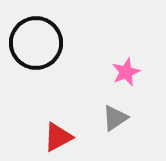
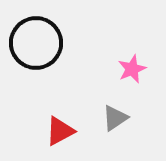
pink star: moved 6 px right, 3 px up
red triangle: moved 2 px right, 6 px up
